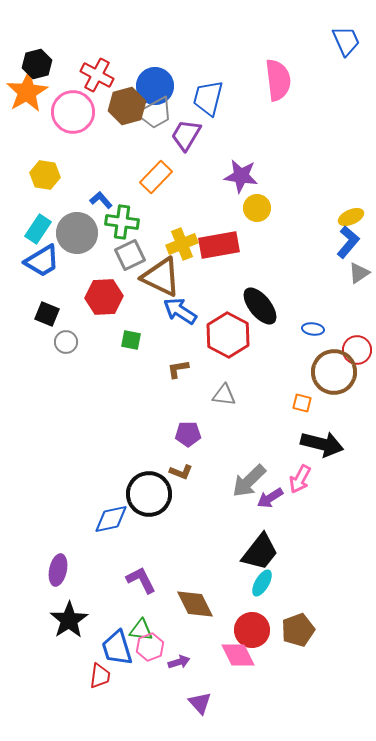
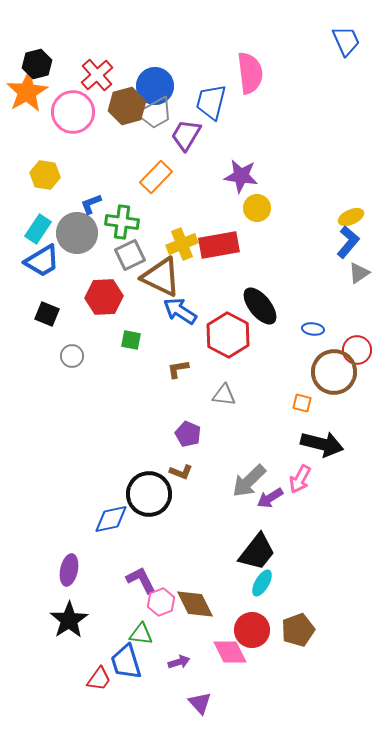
red cross at (97, 75): rotated 20 degrees clockwise
pink semicircle at (278, 80): moved 28 px left, 7 px up
blue trapezoid at (208, 98): moved 3 px right, 4 px down
blue L-shape at (101, 200): moved 10 px left, 4 px down; rotated 70 degrees counterclockwise
gray circle at (66, 342): moved 6 px right, 14 px down
purple pentagon at (188, 434): rotated 25 degrees clockwise
black trapezoid at (260, 552): moved 3 px left
purple ellipse at (58, 570): moved 11 px right
green triangle at (141, 630): moved 4 px down
pink hexagon at (150, 647): moved 11 px right, 45 px up
blue trapezoid at (117, 648): moved 9 px right, 14 px down
pink diamond at (238, 655): moved 8 px left, 3 px up
red trapezoid at (100, 676): moved 1 px left, 3 px down; rotated 28 degrees clockwise
